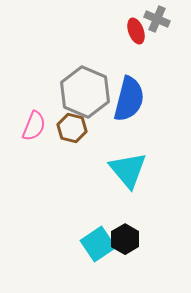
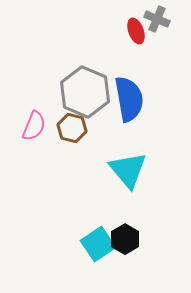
blue semicircle: rotated 24 degrees counterclockwise
